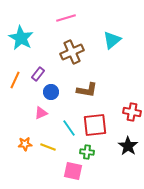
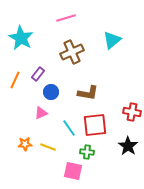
brown L-shape: moved 1 px right, 3 px down
